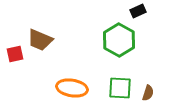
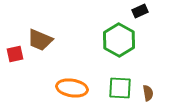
black rectangle: moved 2 px right
brown semicircle: rotated 28 degrees counterclockwise
